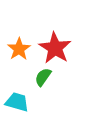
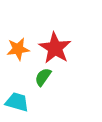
orange star: moved 1 px left; rotated 25 degrees clockwise
